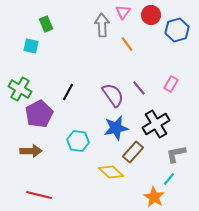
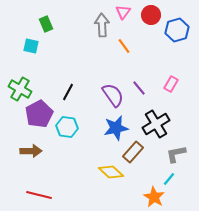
orange line: moved 3 px left, 2 px down
cyan hexagon: moved 11 px left, 14 px up
